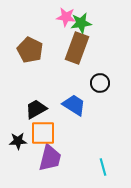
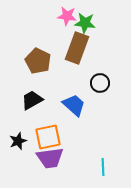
pink star: moved 1 px right, 1 px up
green star: moved 4 px right; rotated 15 degrees clockwise
brown pentagon: moved 8 px right, 11 px down
blue trapezoid: rotated 10 degrees clockwise
black trapezoid: moved 4 px left, 9 px up
orange square: moved 5 px right, 4 px down; rotated 12 degrees counterclockwise
black star: rotated 18 degrees counterclockwise
purple trapezoid: rotated 68 degrees clockwise
cyan line: rotated 12 degrees clockwise
